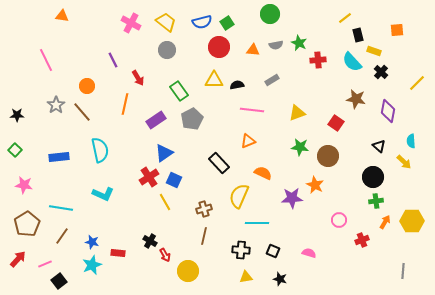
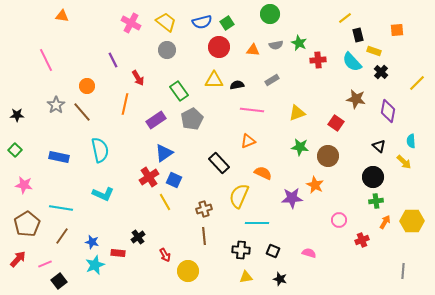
blue rectangle at (59, 157): rotated 18 degrees clockwise
brown line at (204, 236): rotated 18 degrees counterclockwise
black cross at (150, 241): moved 12 px left, 4 px up; rotated 24 degrees clockwise
cyan star at (92, 265): moved 3 px right
